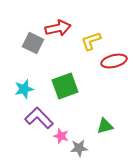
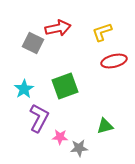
yellow L-shape: moved 11 px right, 9 px up
cyan star: rotated 18 degrees counterclockwise
purple L-shape: rotated 72 degrees clockwise
pink star: moved 1 px left, 1 px down; rotated 14 degrees counterclockwise
